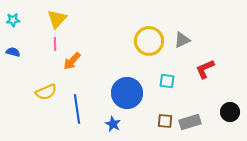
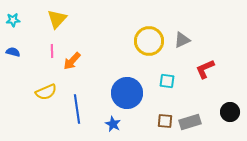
pink line: moved 3 px left, 7 px down
